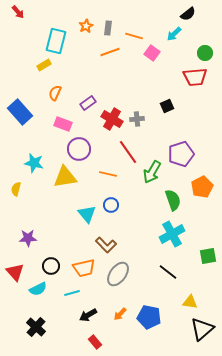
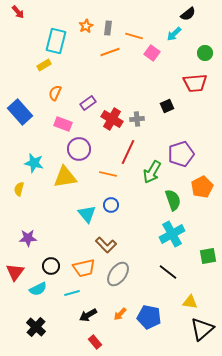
red trapezoid at (195, 77): moved 6 px down
red line at (128, 152): rotated 60 degrees clockwise
yellow semicircle at (16, 189): moved 3 px right
red triangle at (15, 272): rotated 18 degrees clockwise
